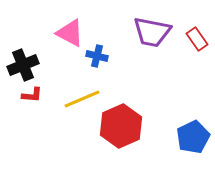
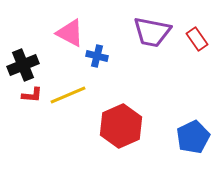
yellow line: moved 14 px left, 4 px up
